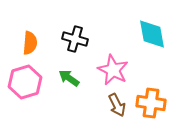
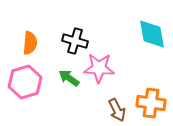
black cross: moved 2 px down
pink star: moved 14 px left, 2 px up; rotated 24 degrees counterclockwise
brown arrow: moved 5 px down
